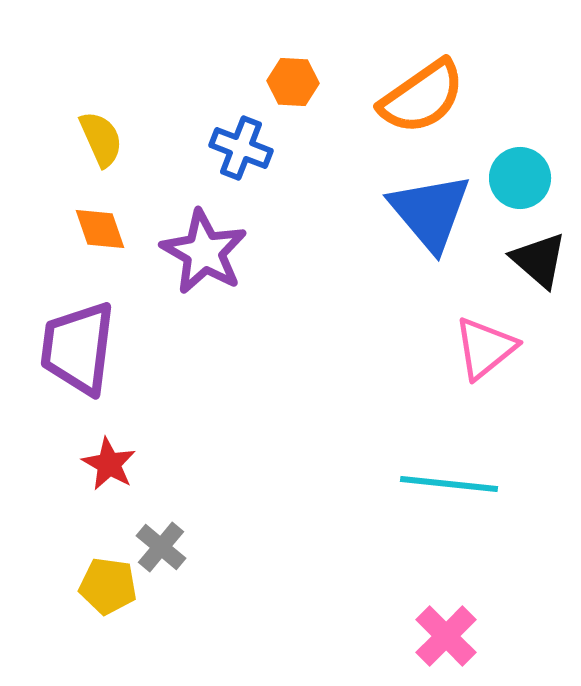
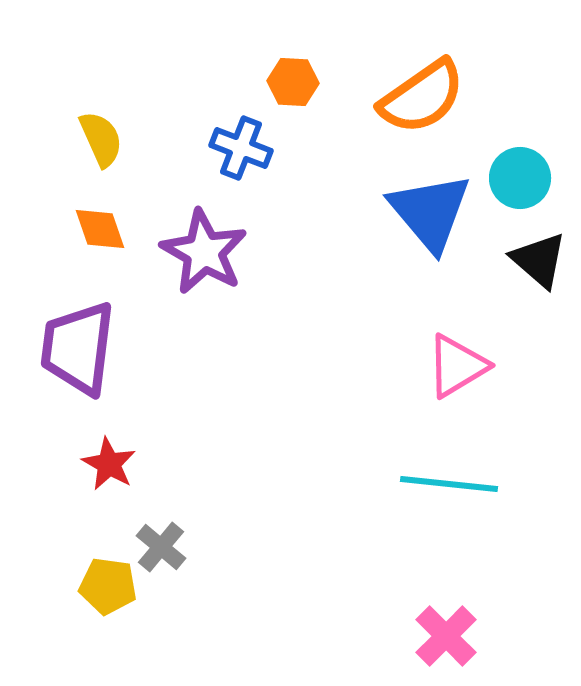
pink triangle: moved 28 px left, 18 px down; rotated 8 degrees clockwise
